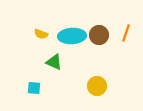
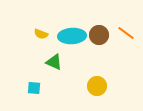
orange line: rotated 72 degrees counterclockwise
